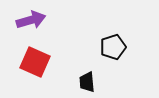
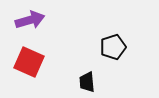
purple arrow: moved 1 px left
red square: moved 6 px left
